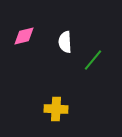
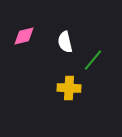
white semicircle: rotated 10 degrees counterclockwise
yellow cross: moved 13 px right, 21 px up
